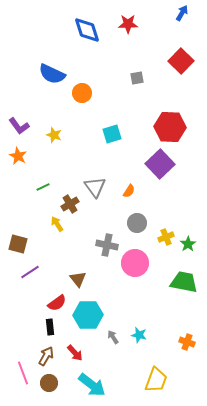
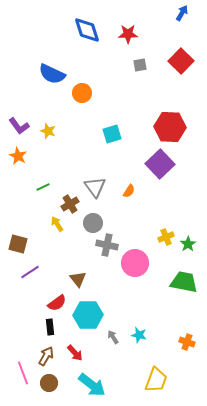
red star: moved 10 px down
gray square: moved 3 px right, 13 px up
yellow star: moved 6 px left, 4 px up
gray circle: moved 44 px left
